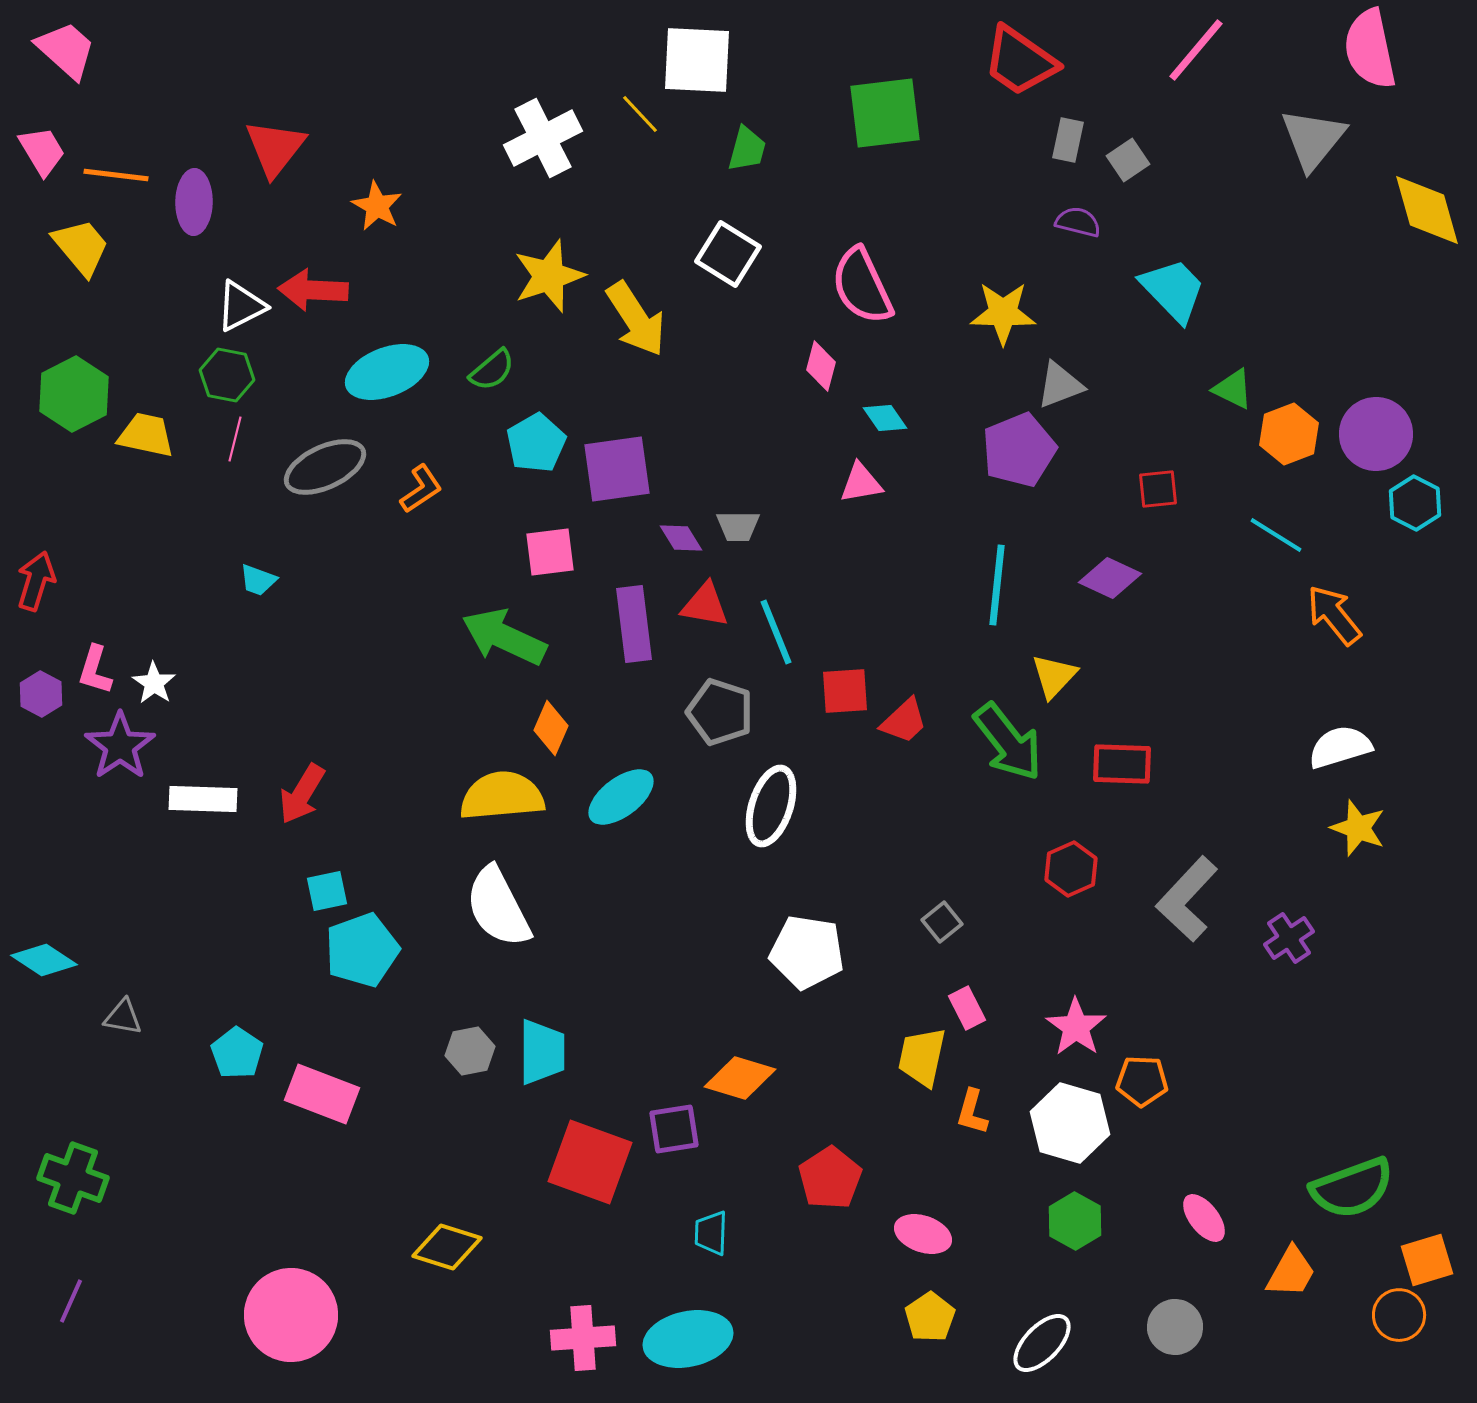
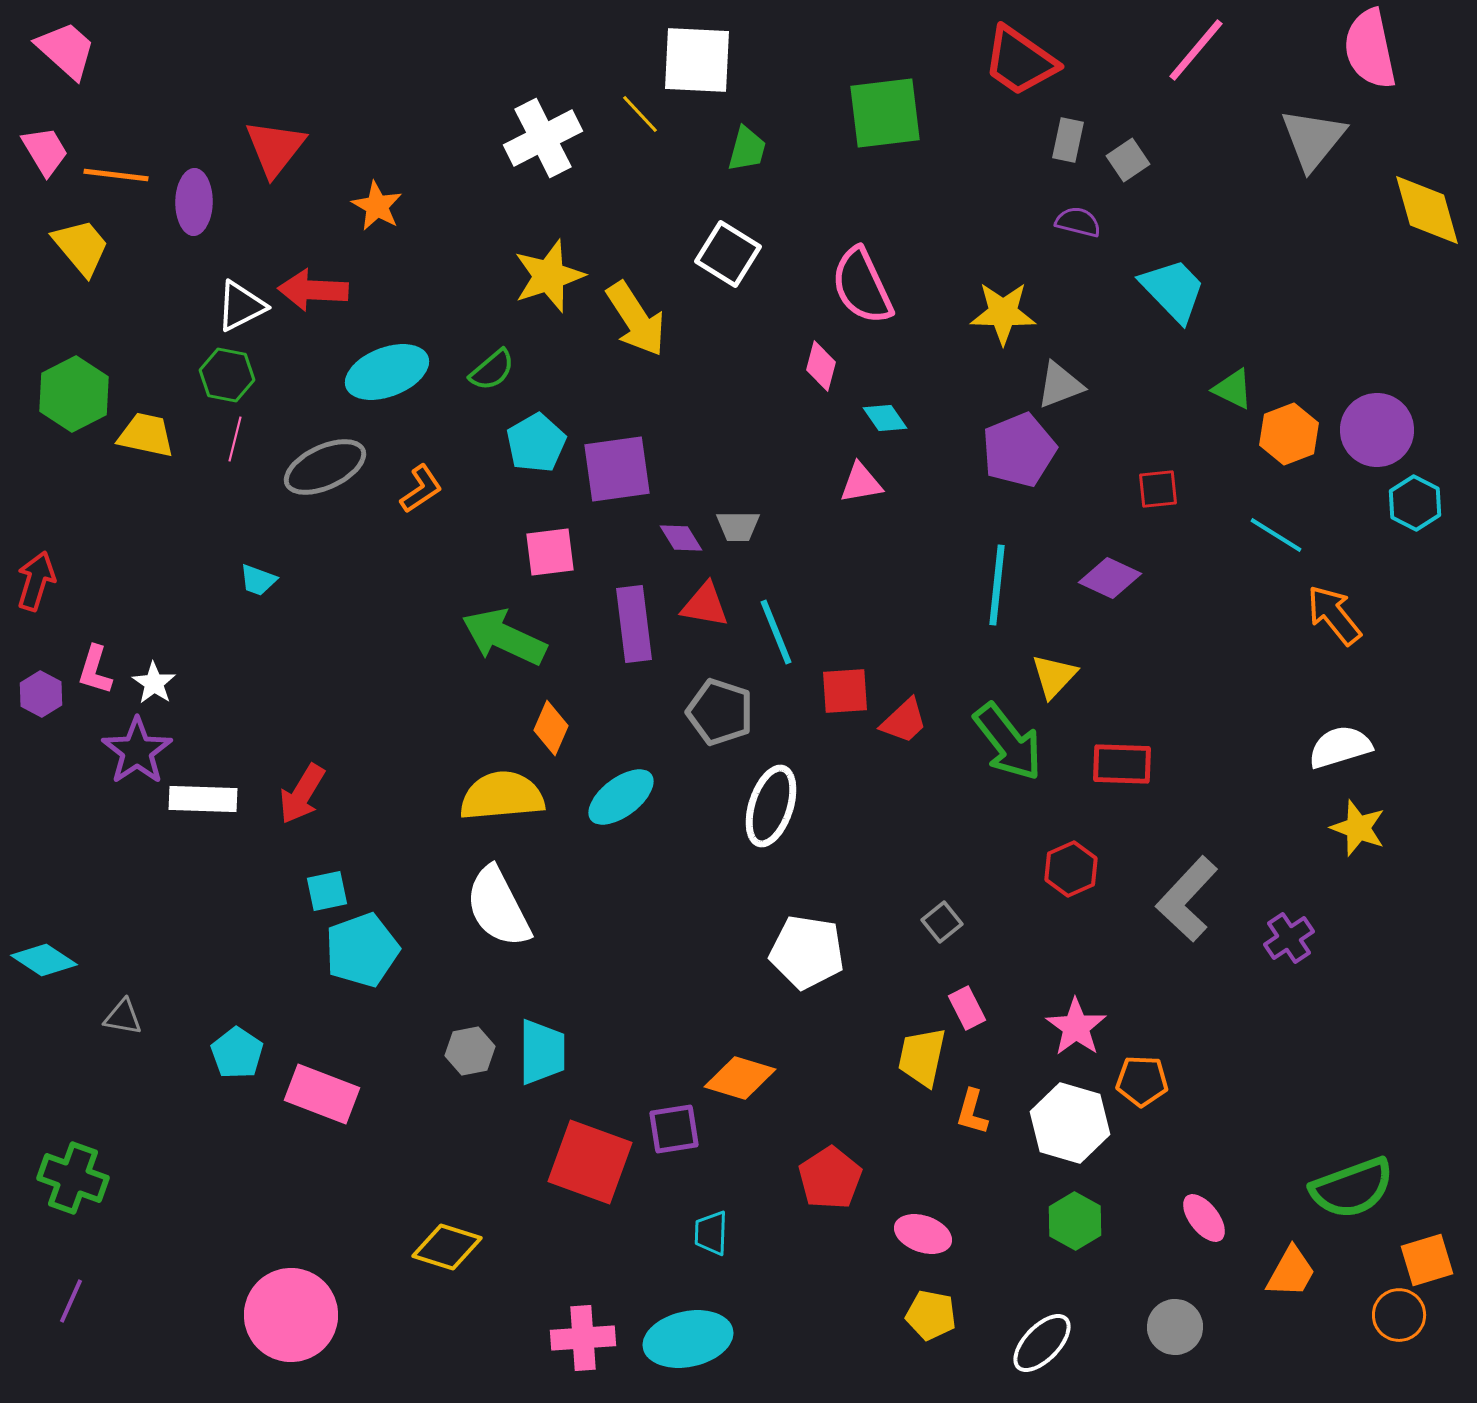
pink trapezoid at (42, 151): moved 3 px right
purple circle at (1376, 434): moved 1 px right, 4 px up
purple star at (120, 746): moved 17 px right, 5 px down
yellow pentagon at (930, 1317): moved 1 px right, 2 px up; rotated 27 degrees counterclockwise
